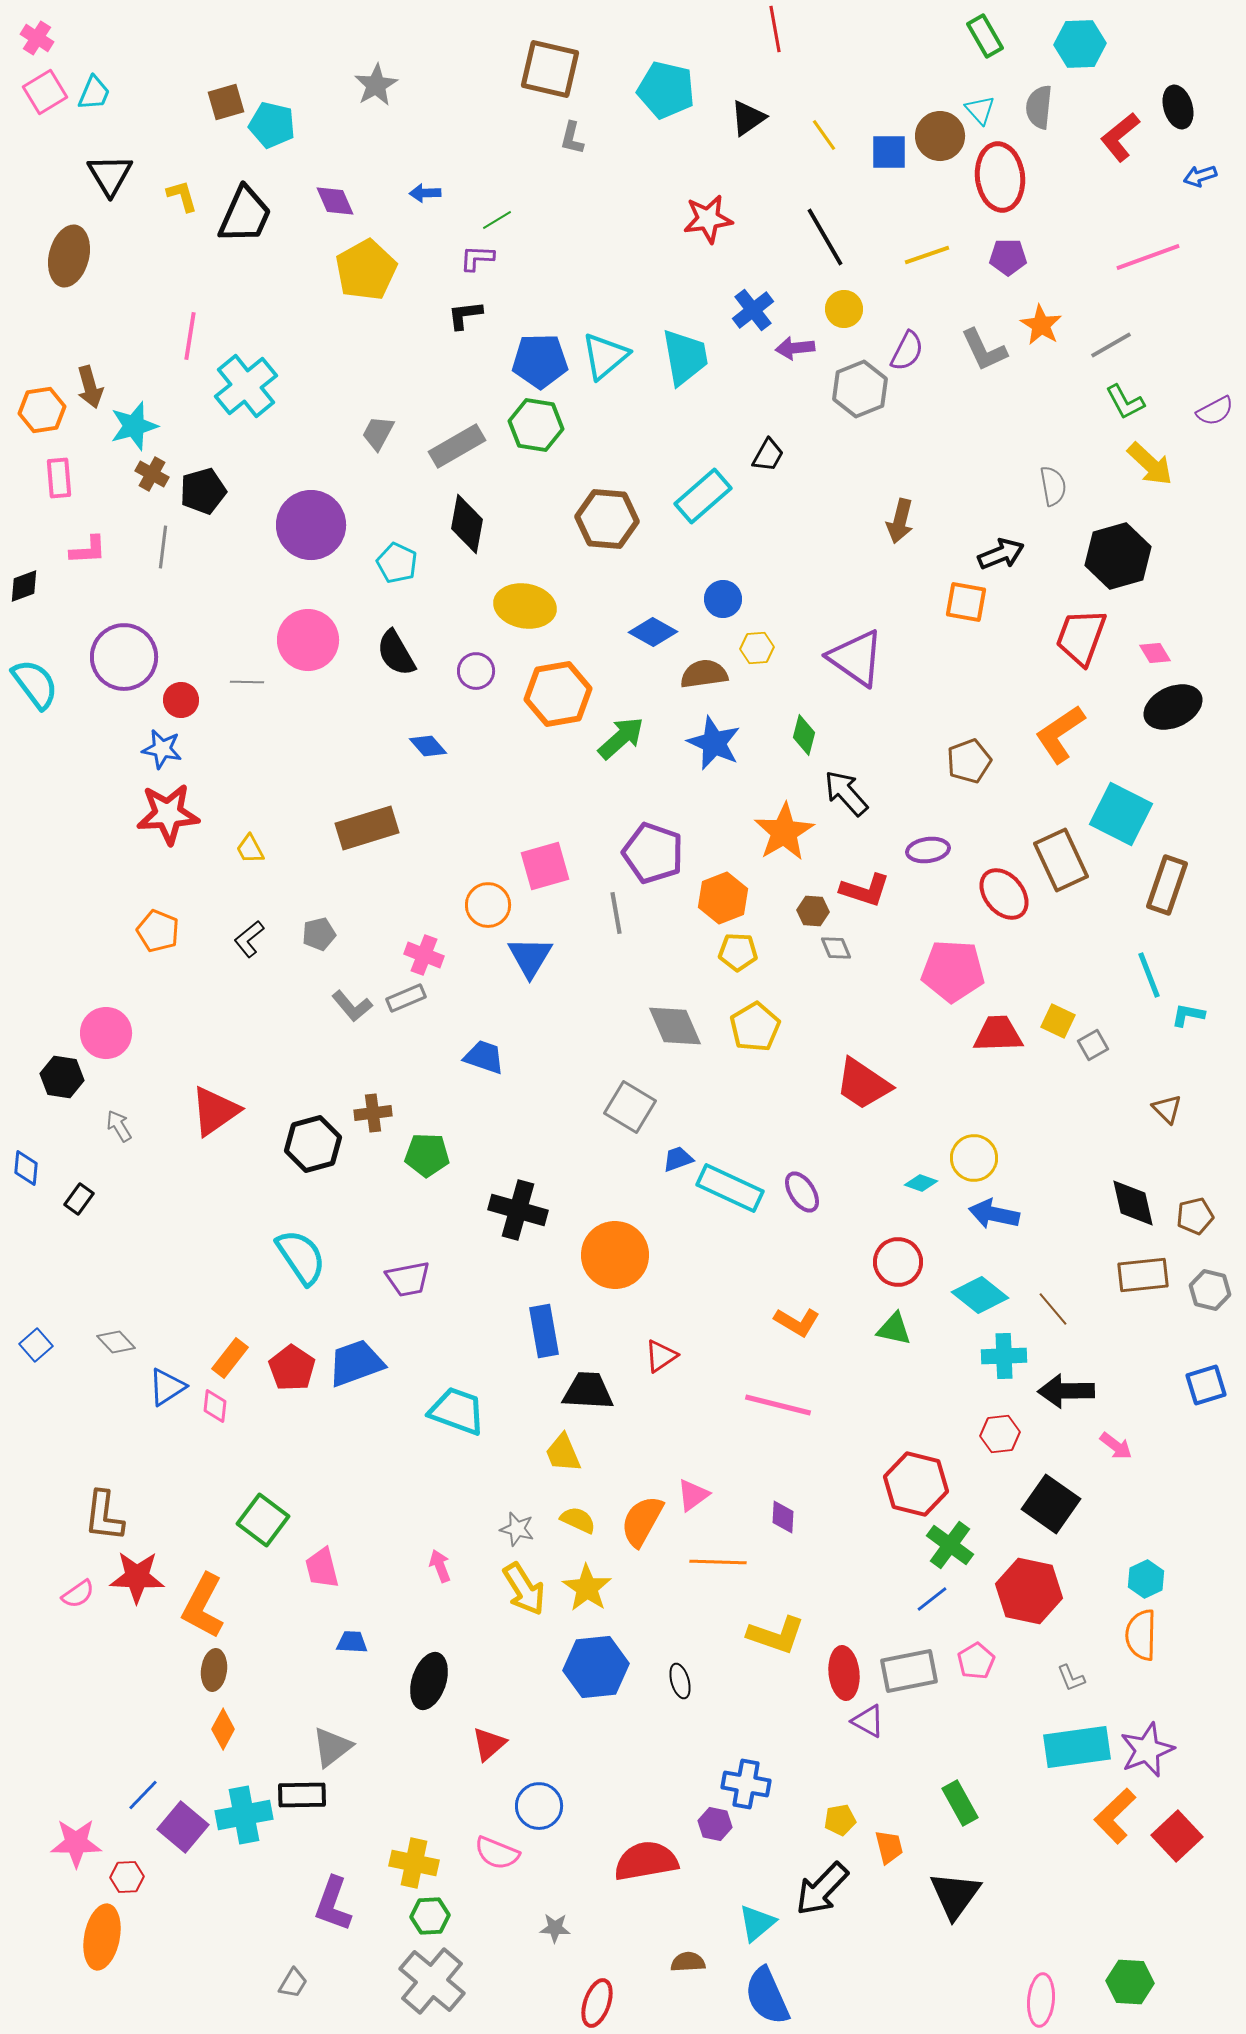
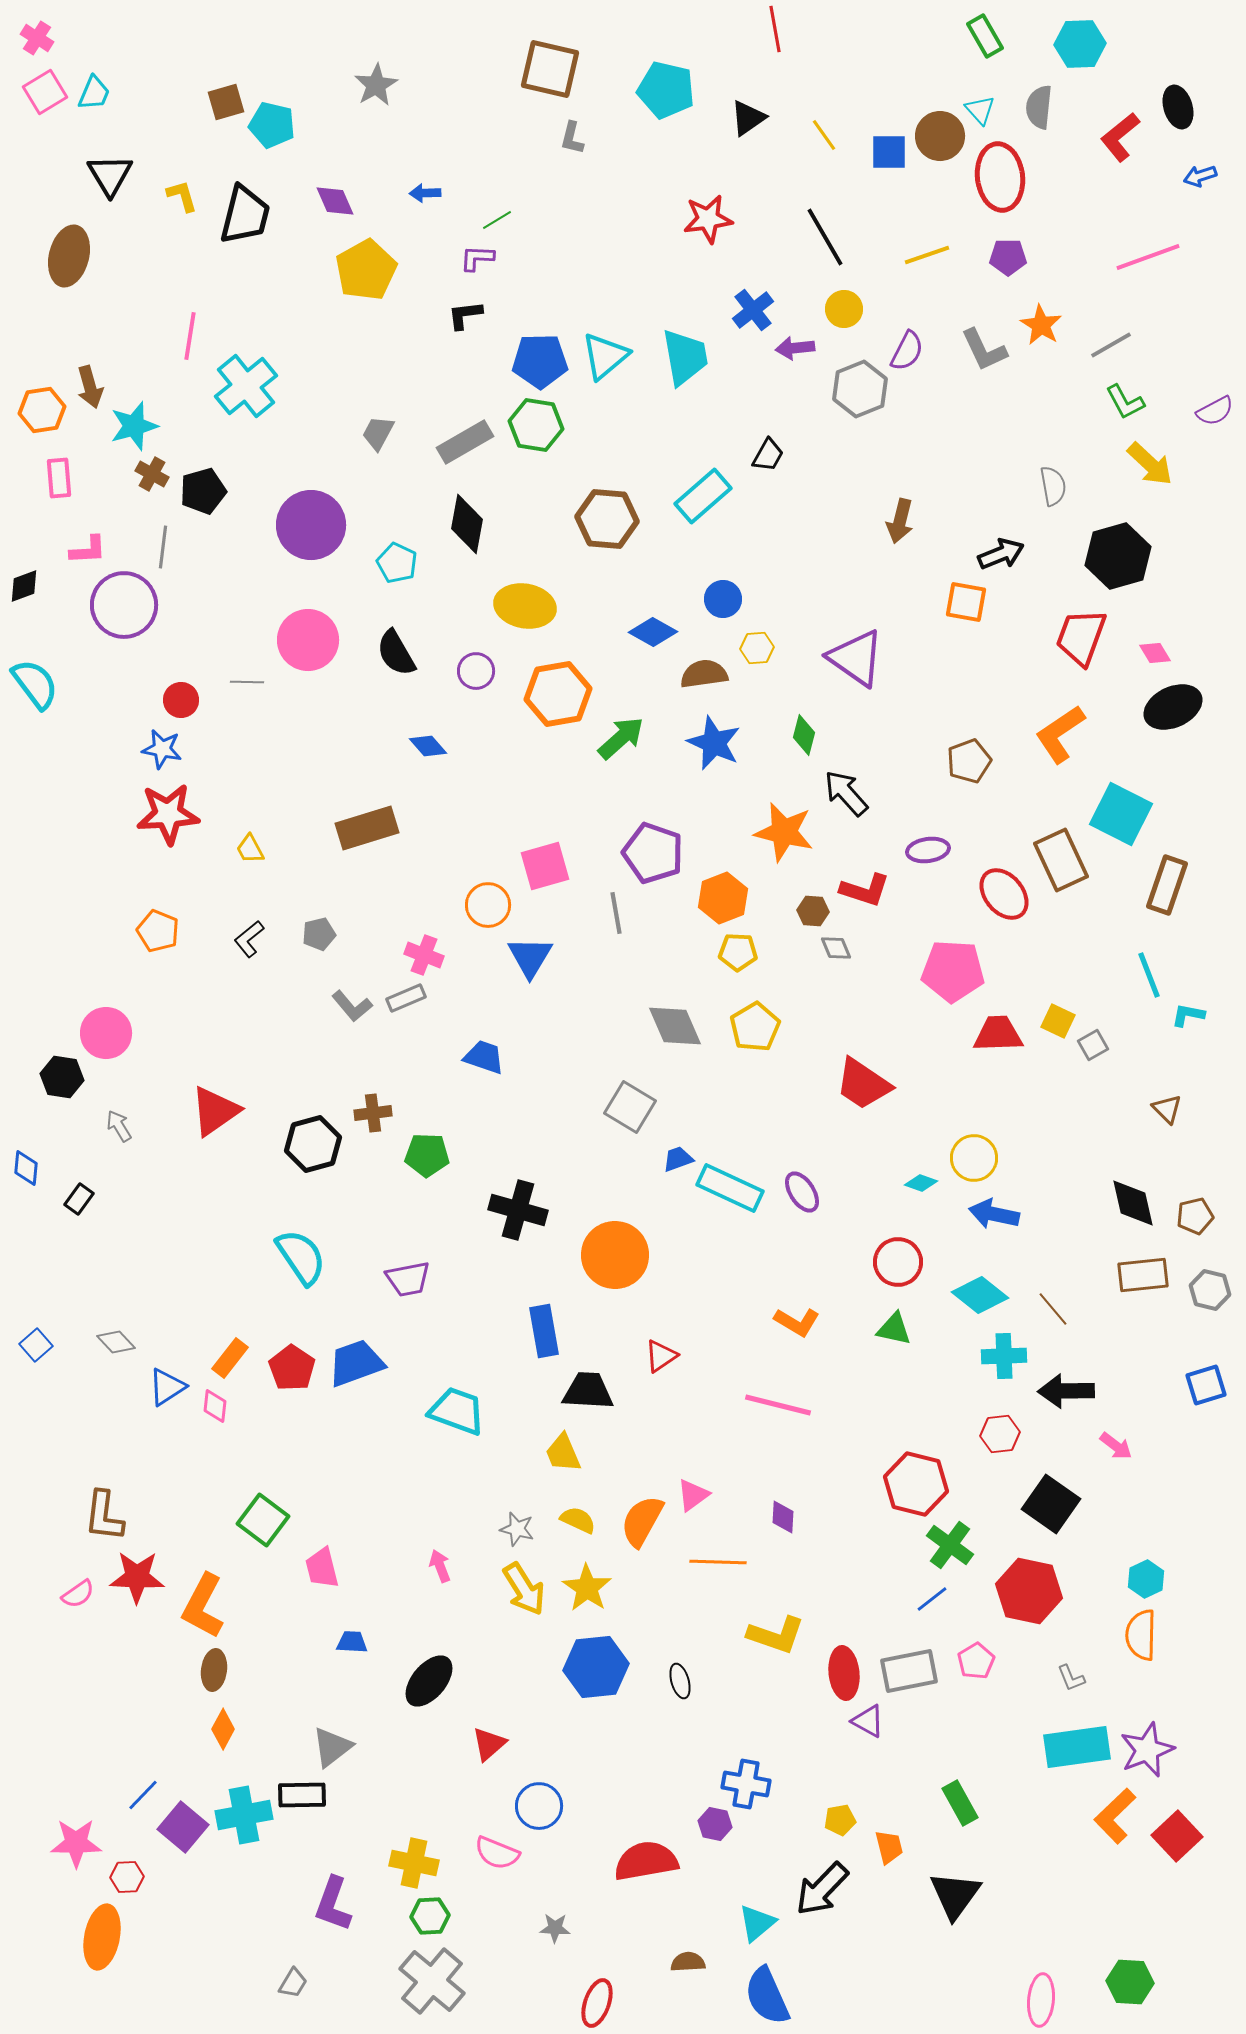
black trapezoid at (245, 215): rotated 10 degrees counterclockwise
gray rectangle at (457, 446): moved 8 px right, 4 px up
purple circle at (124, 657): moved 52 px up
orange star at (784, 832): rotated 28 degrees counterclockwise
black ellipse at (429, 1681): rotated 22 degrees clockwise
